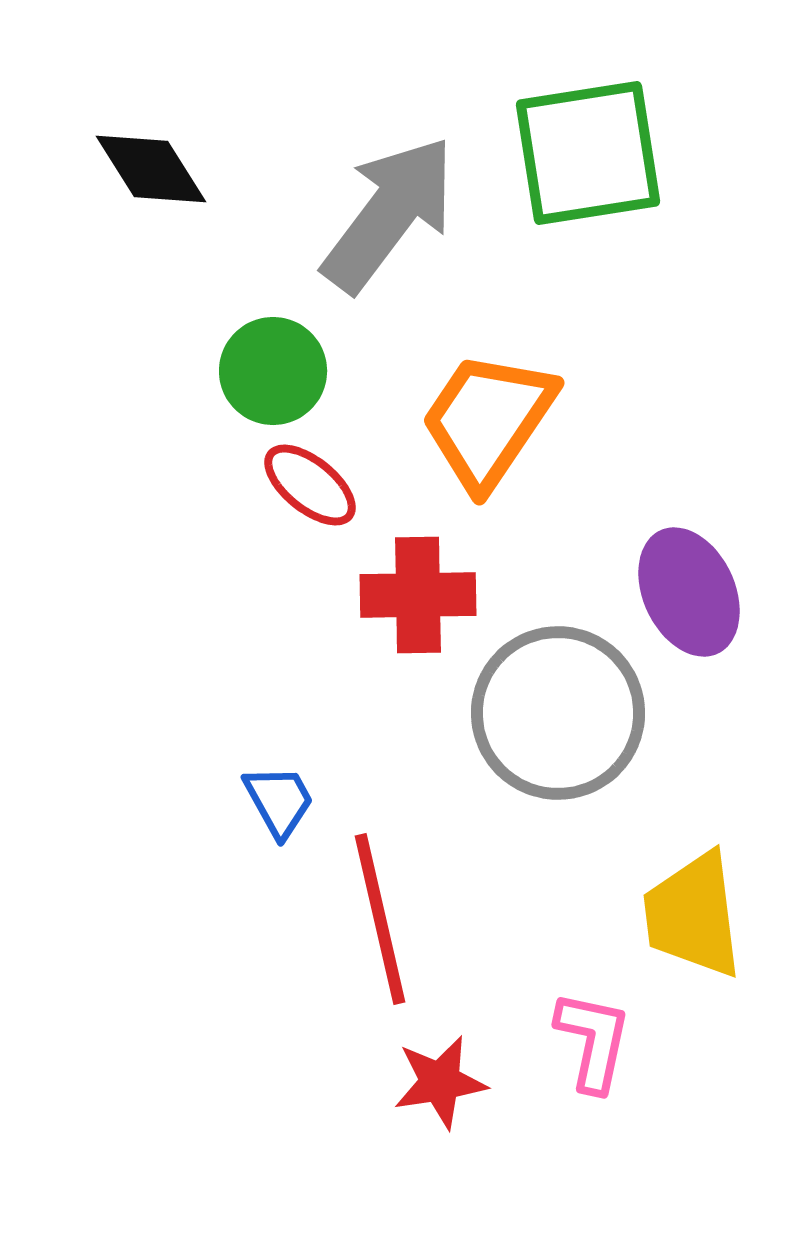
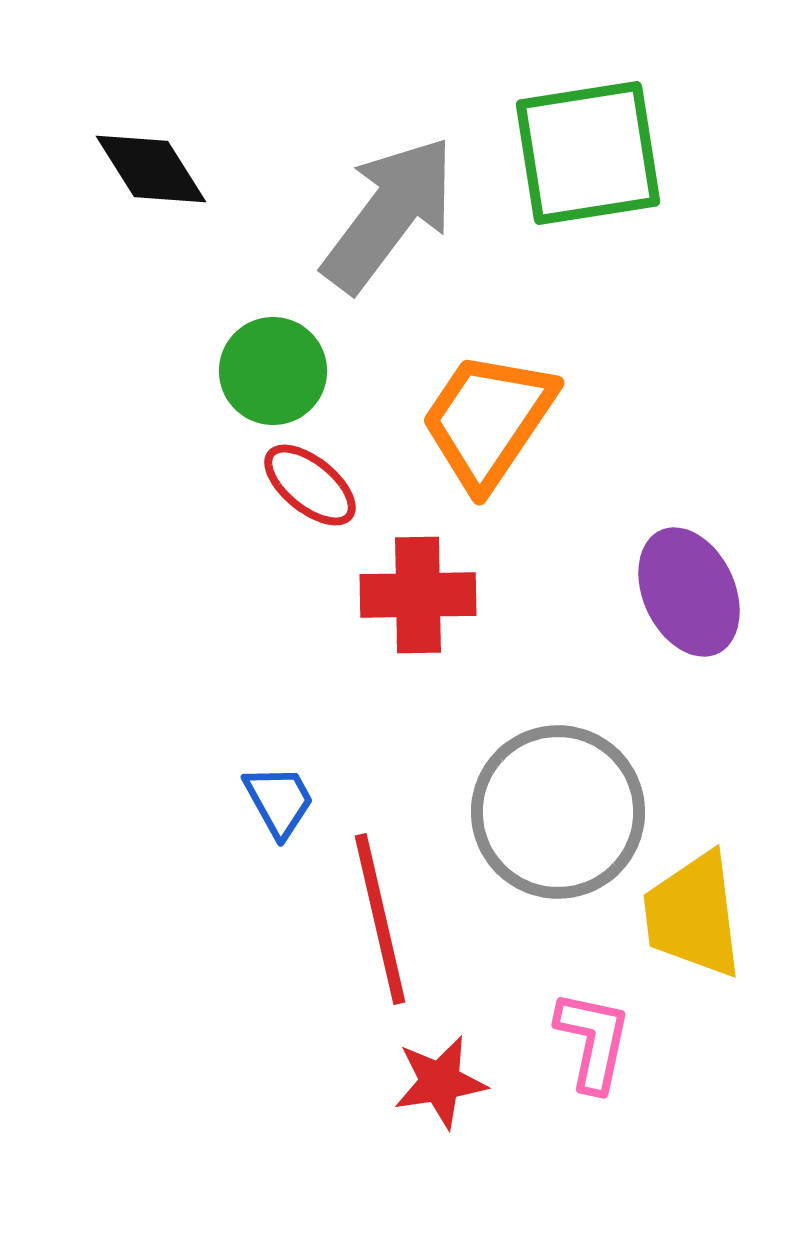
gray circle: moved 99 px down
